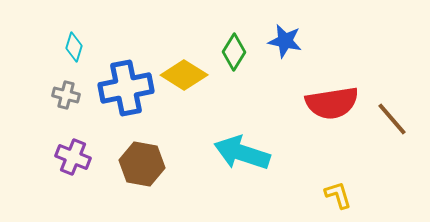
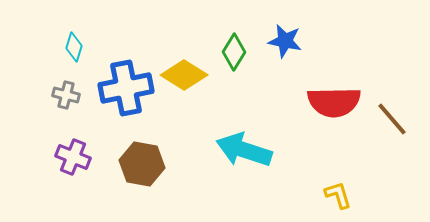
red semicircle: moved 2 px right, 1 px up; rotated 8 degrees clockwise
cyan arrow: moved 2 px right, 3 px up
